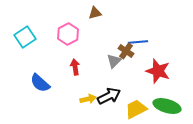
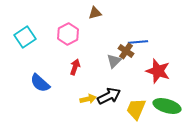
red arrow: rotated 28 degrees clockwise
yellow trapezoid: rotated 40 degrees counterclockwise
